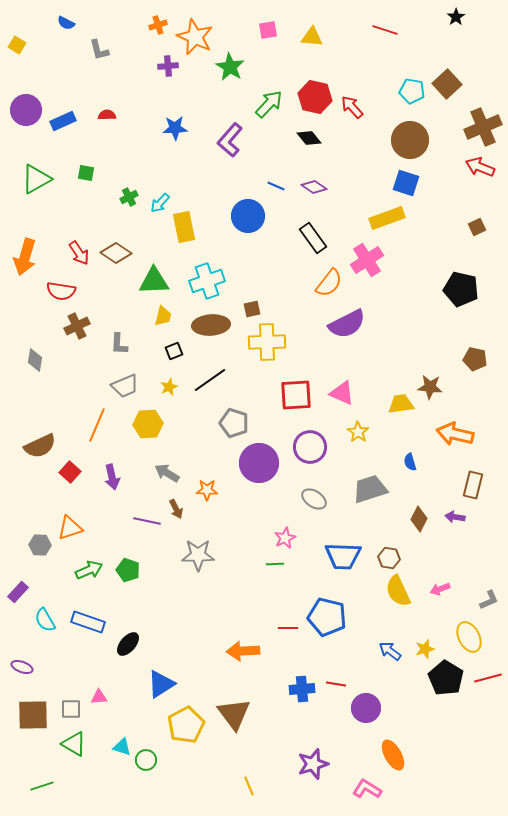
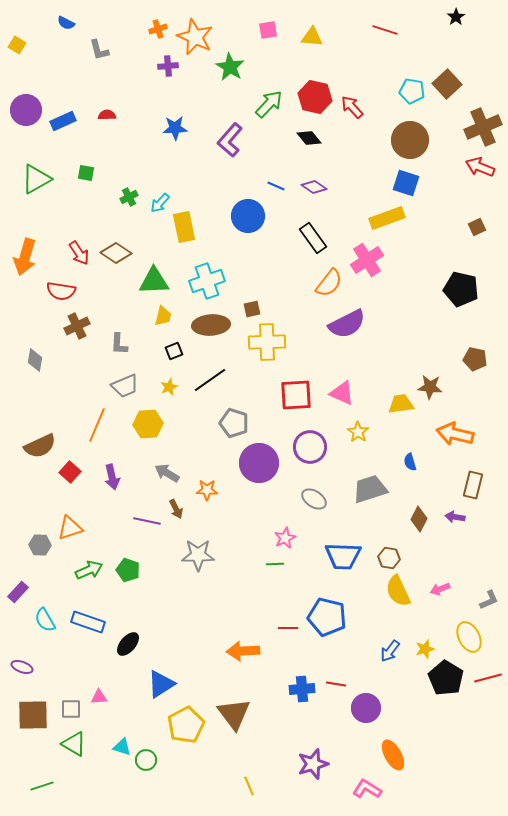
orange cross at (158, 25): moved 4 px down
blue arrow at (390, 651): rotated 90 degrees counterclockwise
